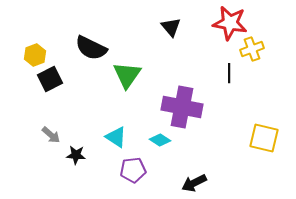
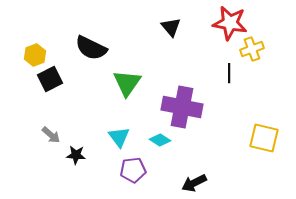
green triangle: moved 8 px down
cyan triangle: moved 3 px right; rotated 20 degrees clockwise
